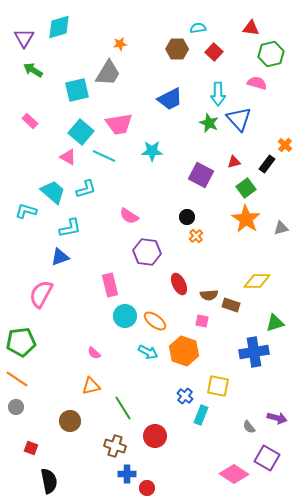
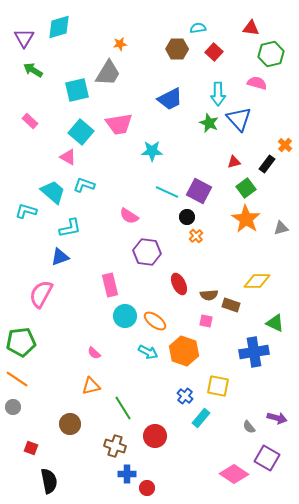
cyan line at (104, 156): moved 63 px right, 36 px down
purple square at (201, 175): moved 2 px left, 16 px down
cyan L-shape at (86, 189): moved 2 px left, 4 px up; rotated 145 degrees counterclockwise
pink square at (202, 321): moved 4 px right
green triangle at (275, 323): rotated 42 degrees clockwise
gray circle at (16, 407): moved 3 px left
cyan rectangle at (201, 415): moved 3 px down; rotated 18 degrees clockwise
brown circle at (70, 421): moved 3 px down
